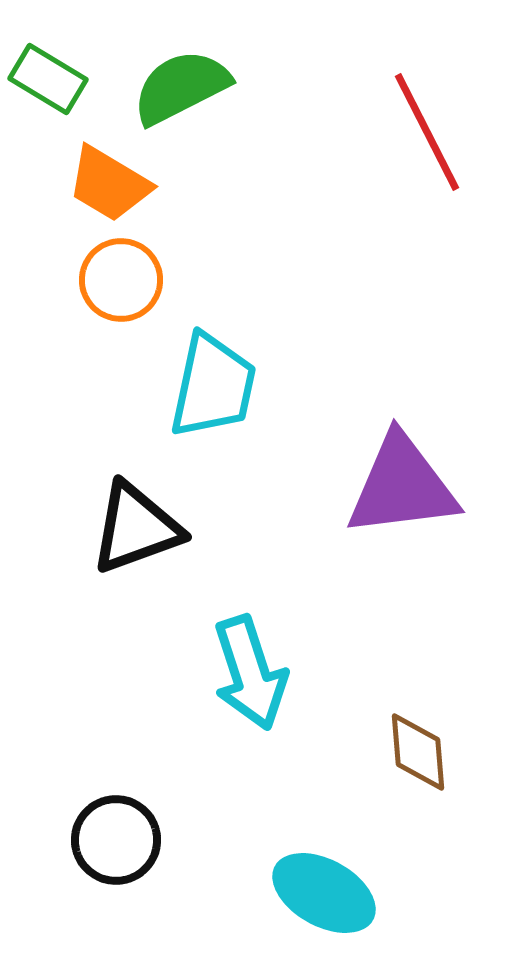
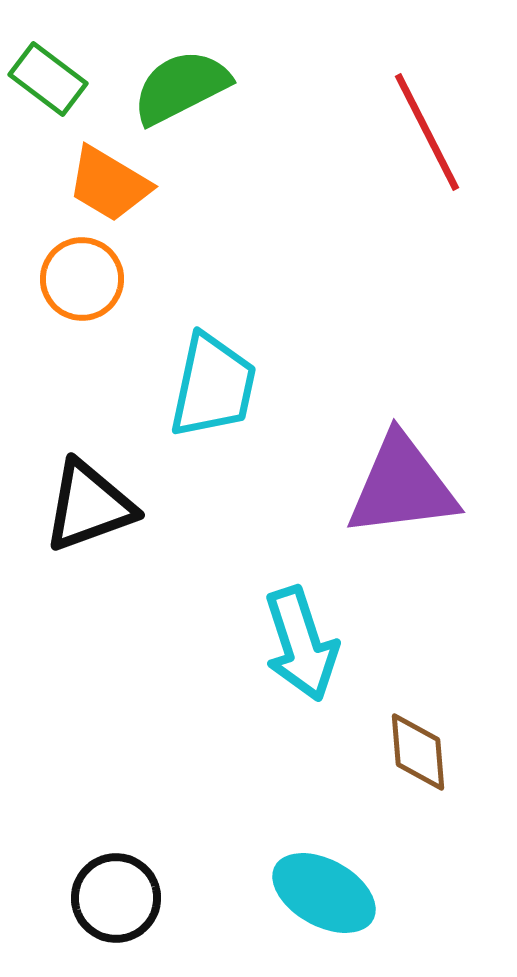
green rectangle: rotated 6 degrees clockwise
orange circle: moved 39 px left, 1 px up
black triangle: moved 47 px left, 22 px up
cyan arrow: moved 51 px right, 29 px up
black circle: moved 58 px down
